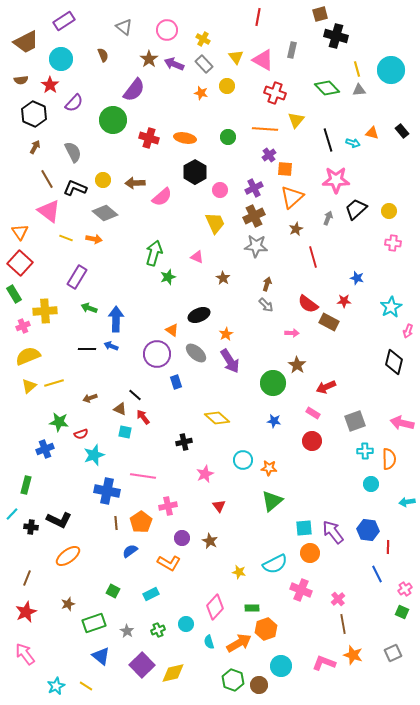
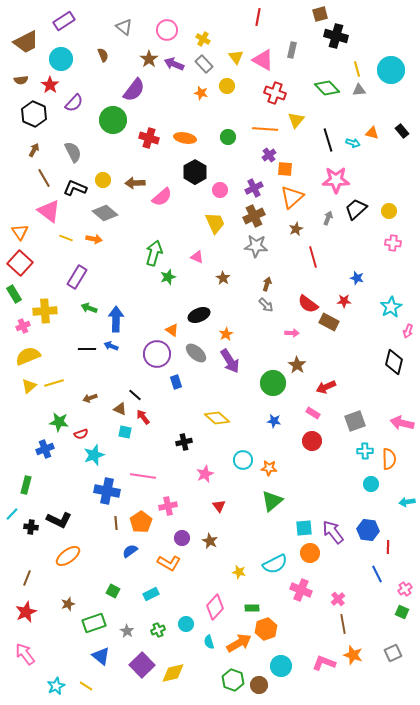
brown arrow at (35, 147): moved 1 px left, 3 px down
brown line at (47, 179): moved 3 px left, 1 px up
